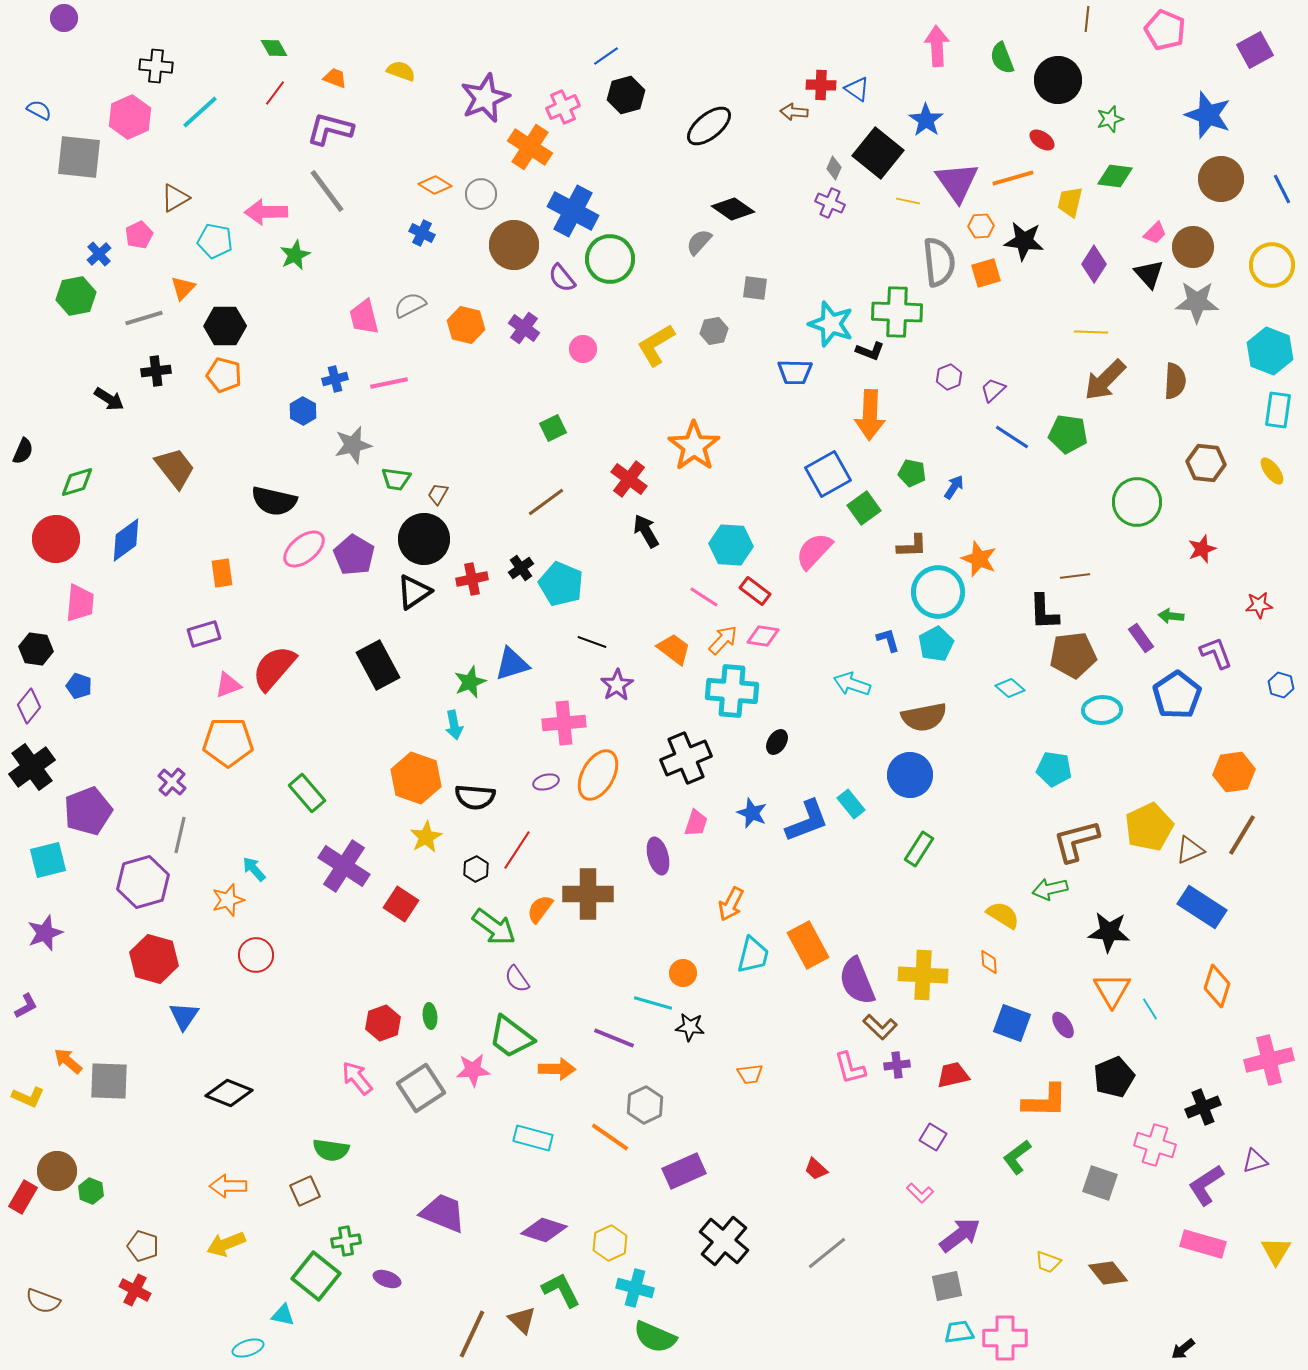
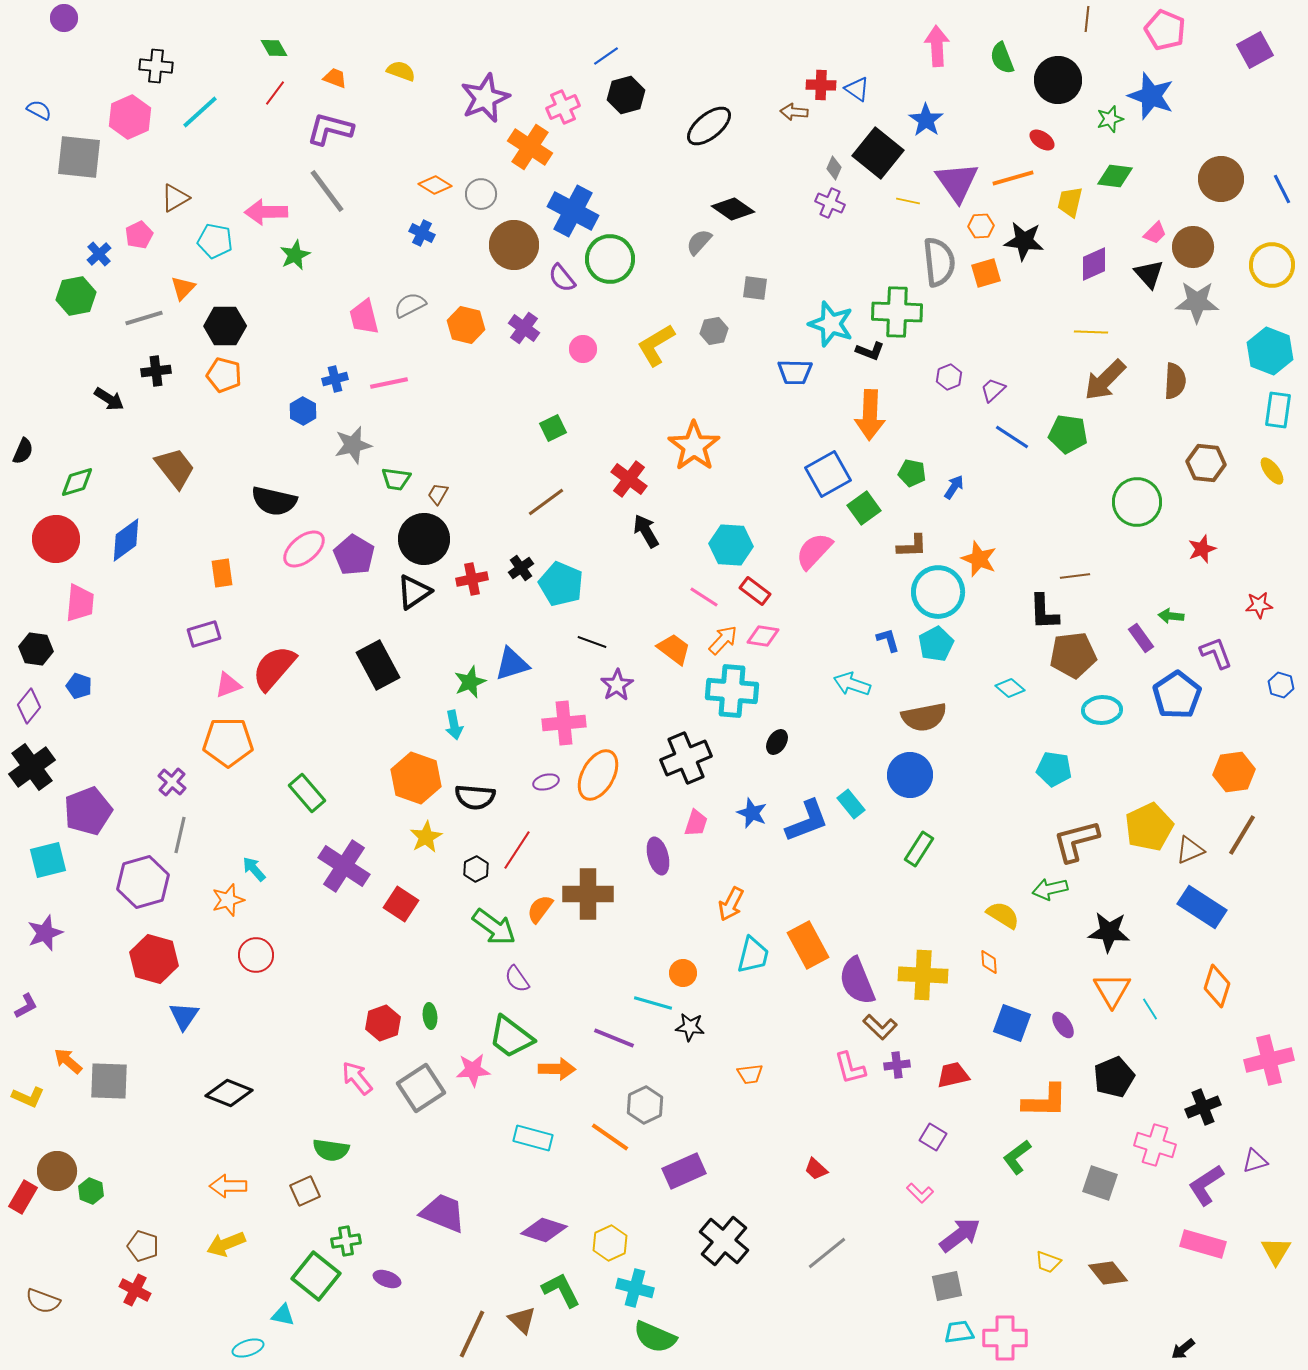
blue star at (1208, 115): moved 57 px left, 19 px up
purple diamond at (1094, 264): rotated 33 degrees clockwise
